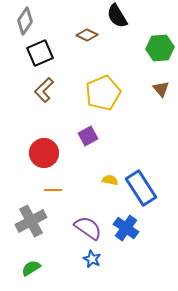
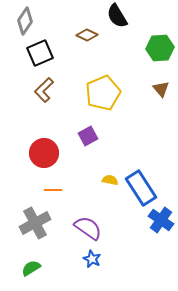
gray cross: moved 4 px right, 2 px down
blue cross: moved 35 px right, 8 px up
